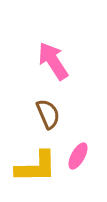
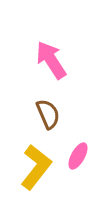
pink arrow: moved 2 px left, 1 px up
yellow L-shape: rotated 51 degrees counterclockwise
